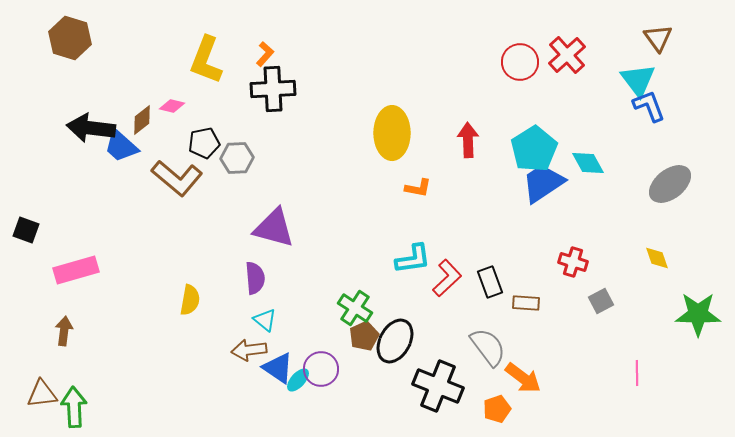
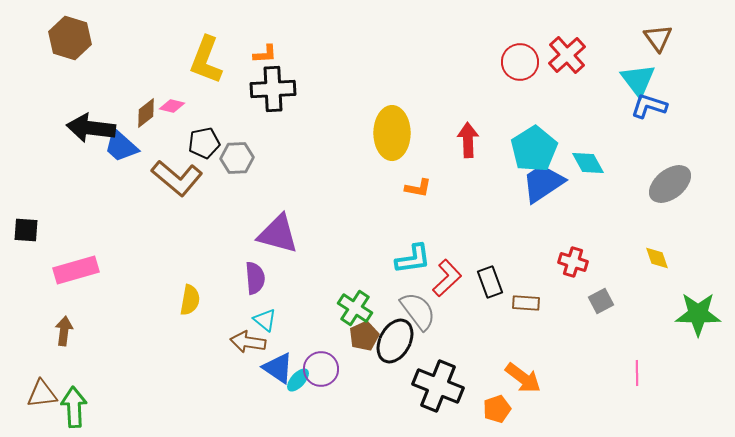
orange L-shape at (265, 54): rotated 45 degrees clockwise
blue L-shape at (649, 106): rotated 51 degrees counterclockwise
brown diamond at (142, 120): moved 4 px right, 7 px up
purple triangle at (274, 228): moved 4 px right, 6 px down
black square at (26, 230): rotated 16 degrees counterclockwise
gray semicircle at (488, 347): moved 70 px left, 36 px up
brown arrow at (249, 350): moved 1 px left, 8 px up; rotated 16 degrees clockwise
